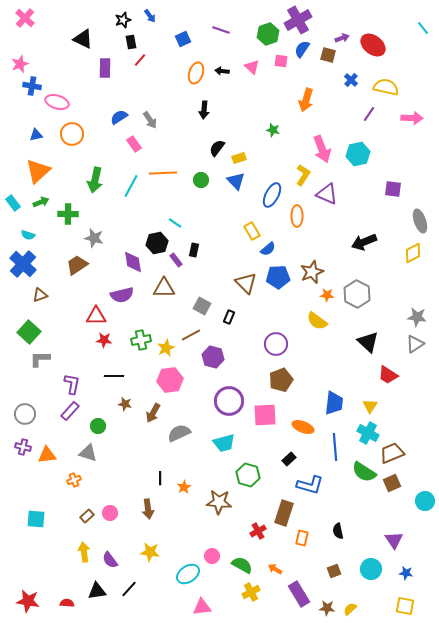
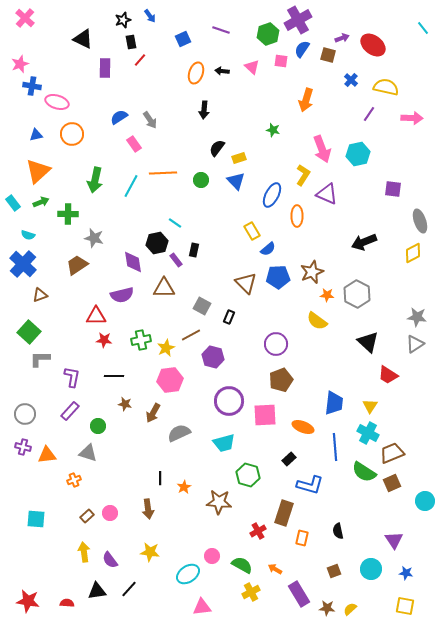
purple L-shape at (72, 384): moved 7 px up
